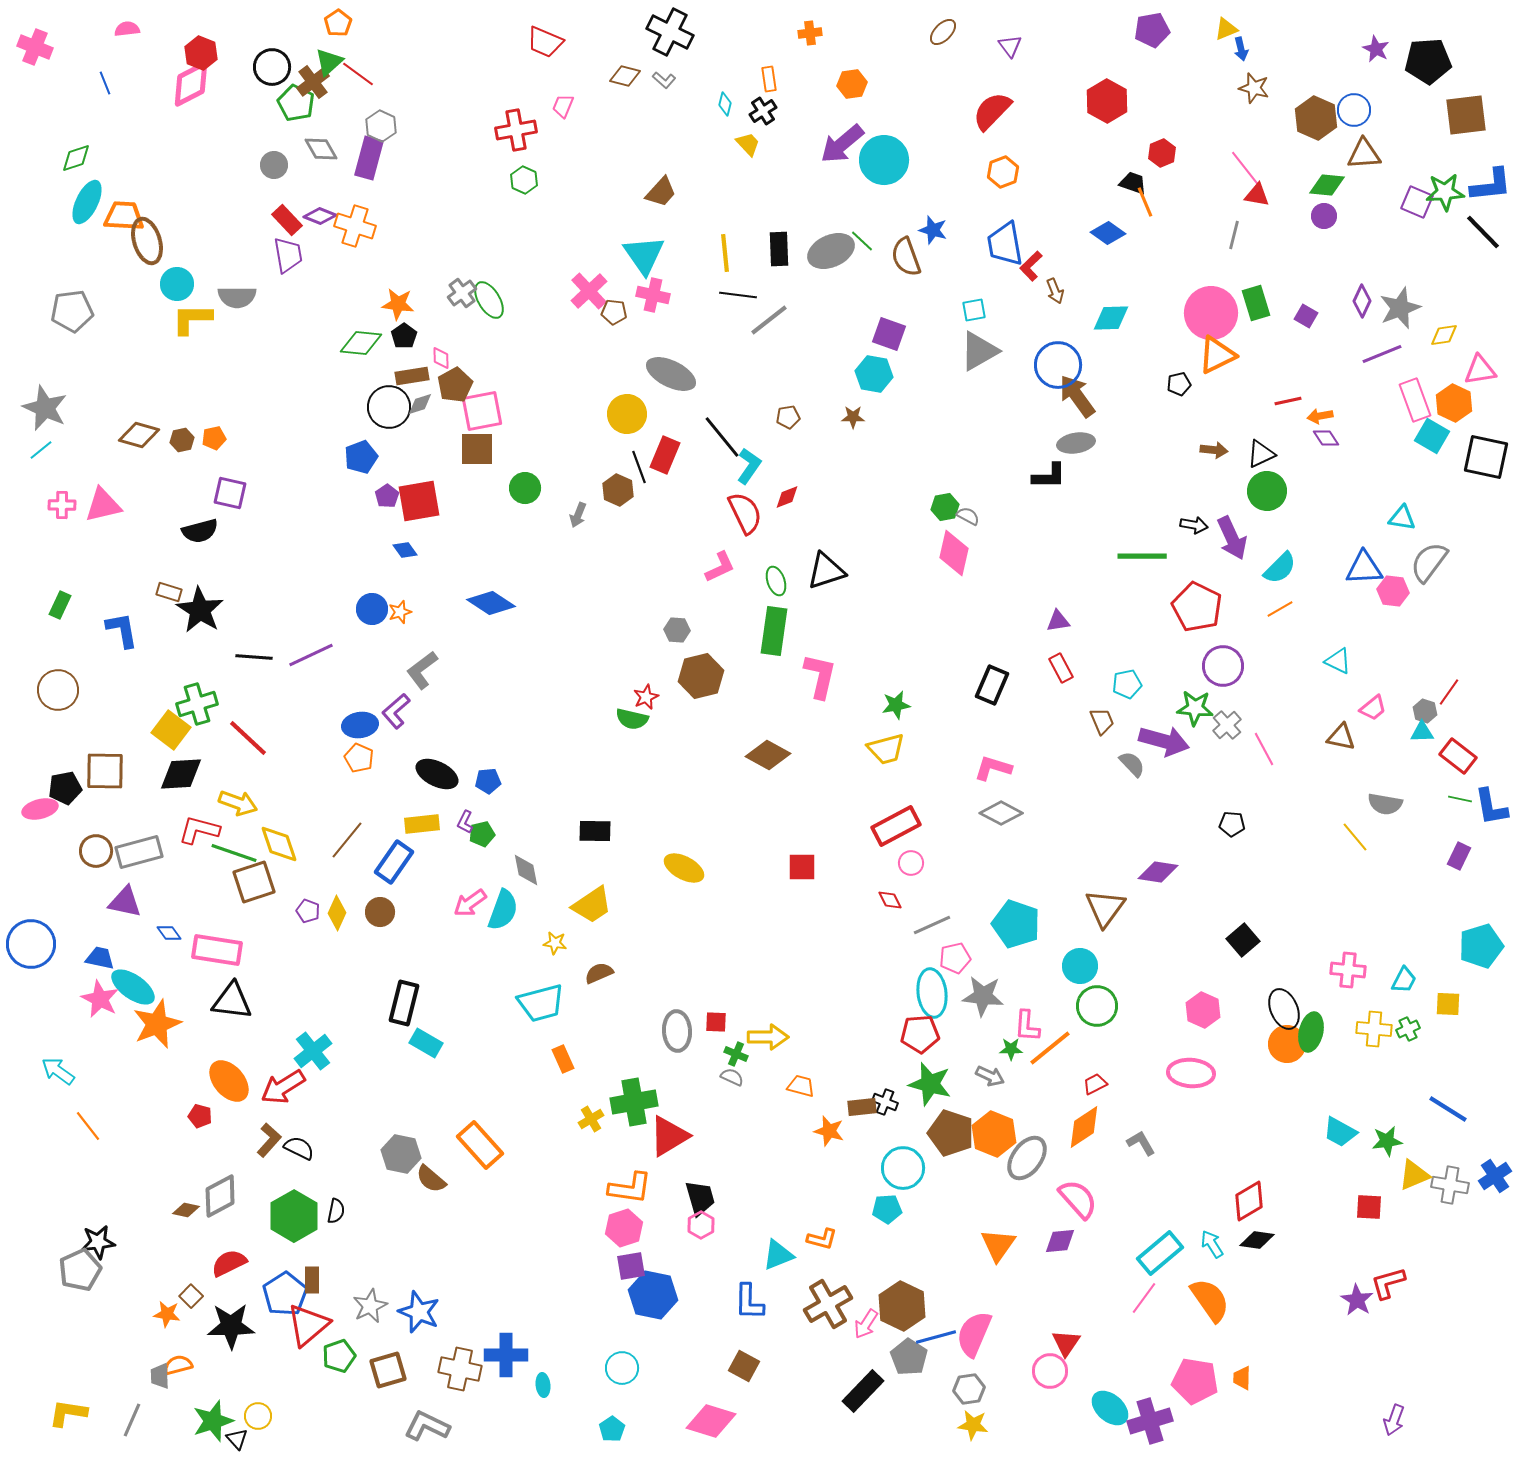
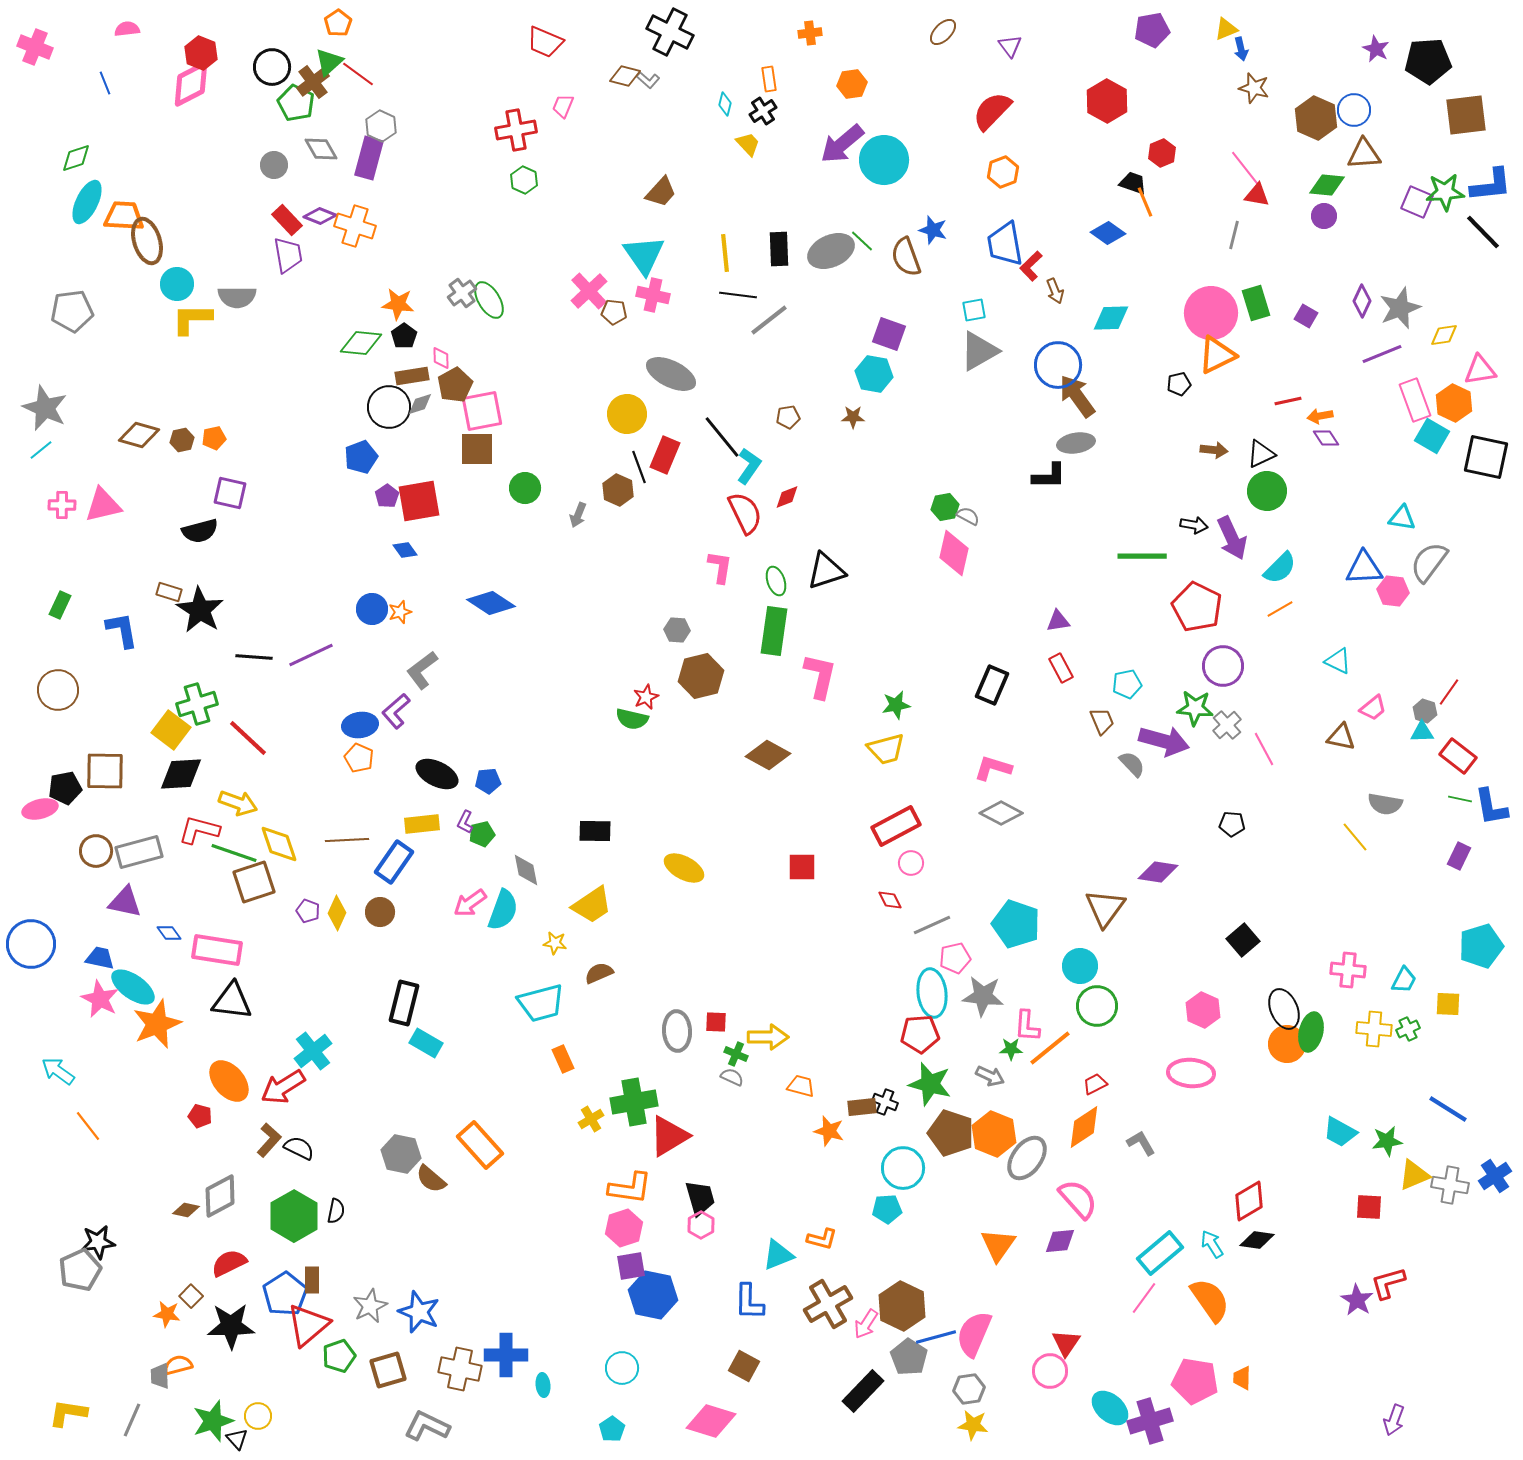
gray L-shape at (664, 80): moved 16 px left
pink L-shape at (720, 567): rotated 56 degrees counterclockwise
brown line at (347, 840): rotated 48 degrees clockwise
